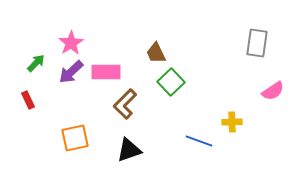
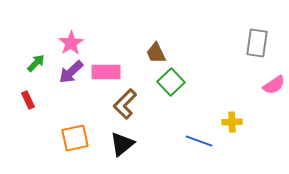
pink semicircle: moved 1 px right, 6 px up
black triangle: moved 7 px left, 6 px up; rotated 20 degrees counterclockwise
